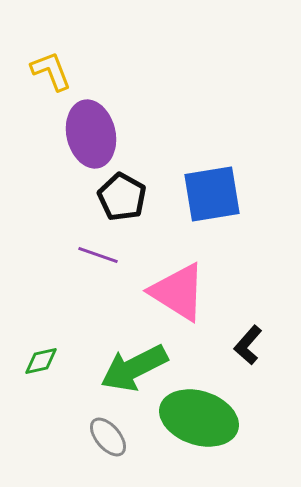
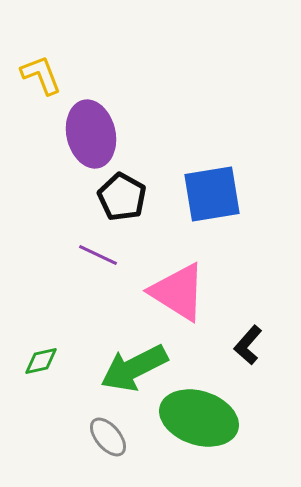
yellow L-shape: moved 10 px left, 4 px down
purple line: rotated 6 degrees clockwise
